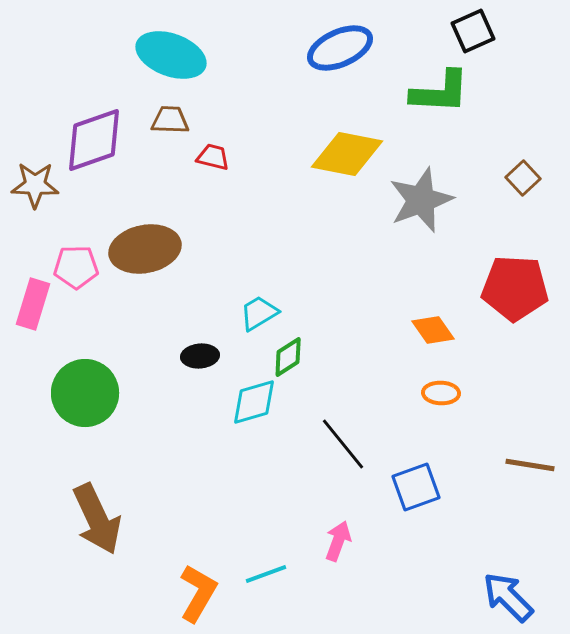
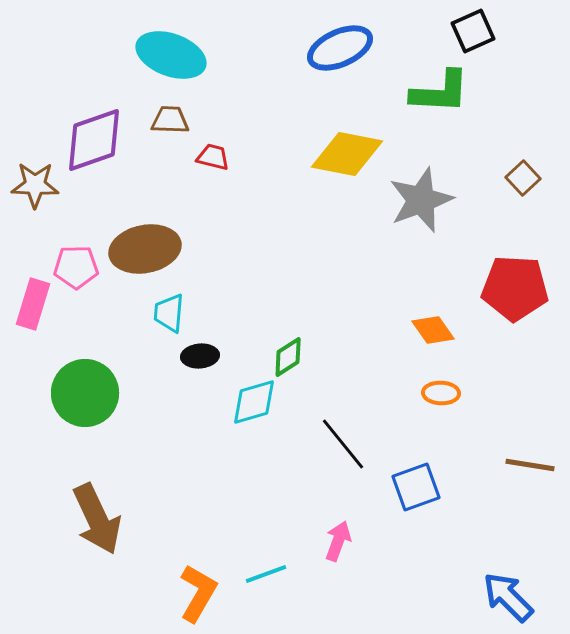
cyan trapezoid: moved 90 px left; rotated 54 degrees counterclockwise
